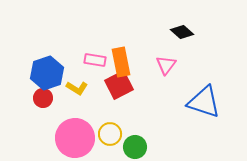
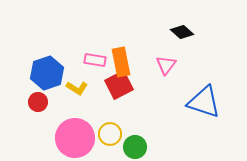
red circle: moved 5 px left, 4 px down
